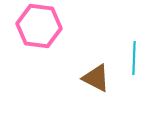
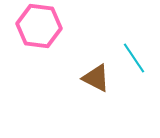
cyan line: rotated 36 degrees counterclockwise
